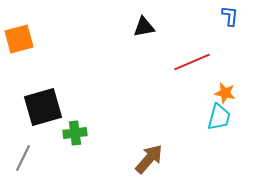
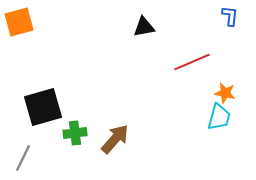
orange square: moved 17 px up
brown arrow: moved 34 px left, 20 px up
